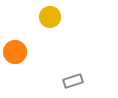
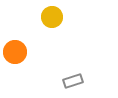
yellow circle: moved 2 px right
